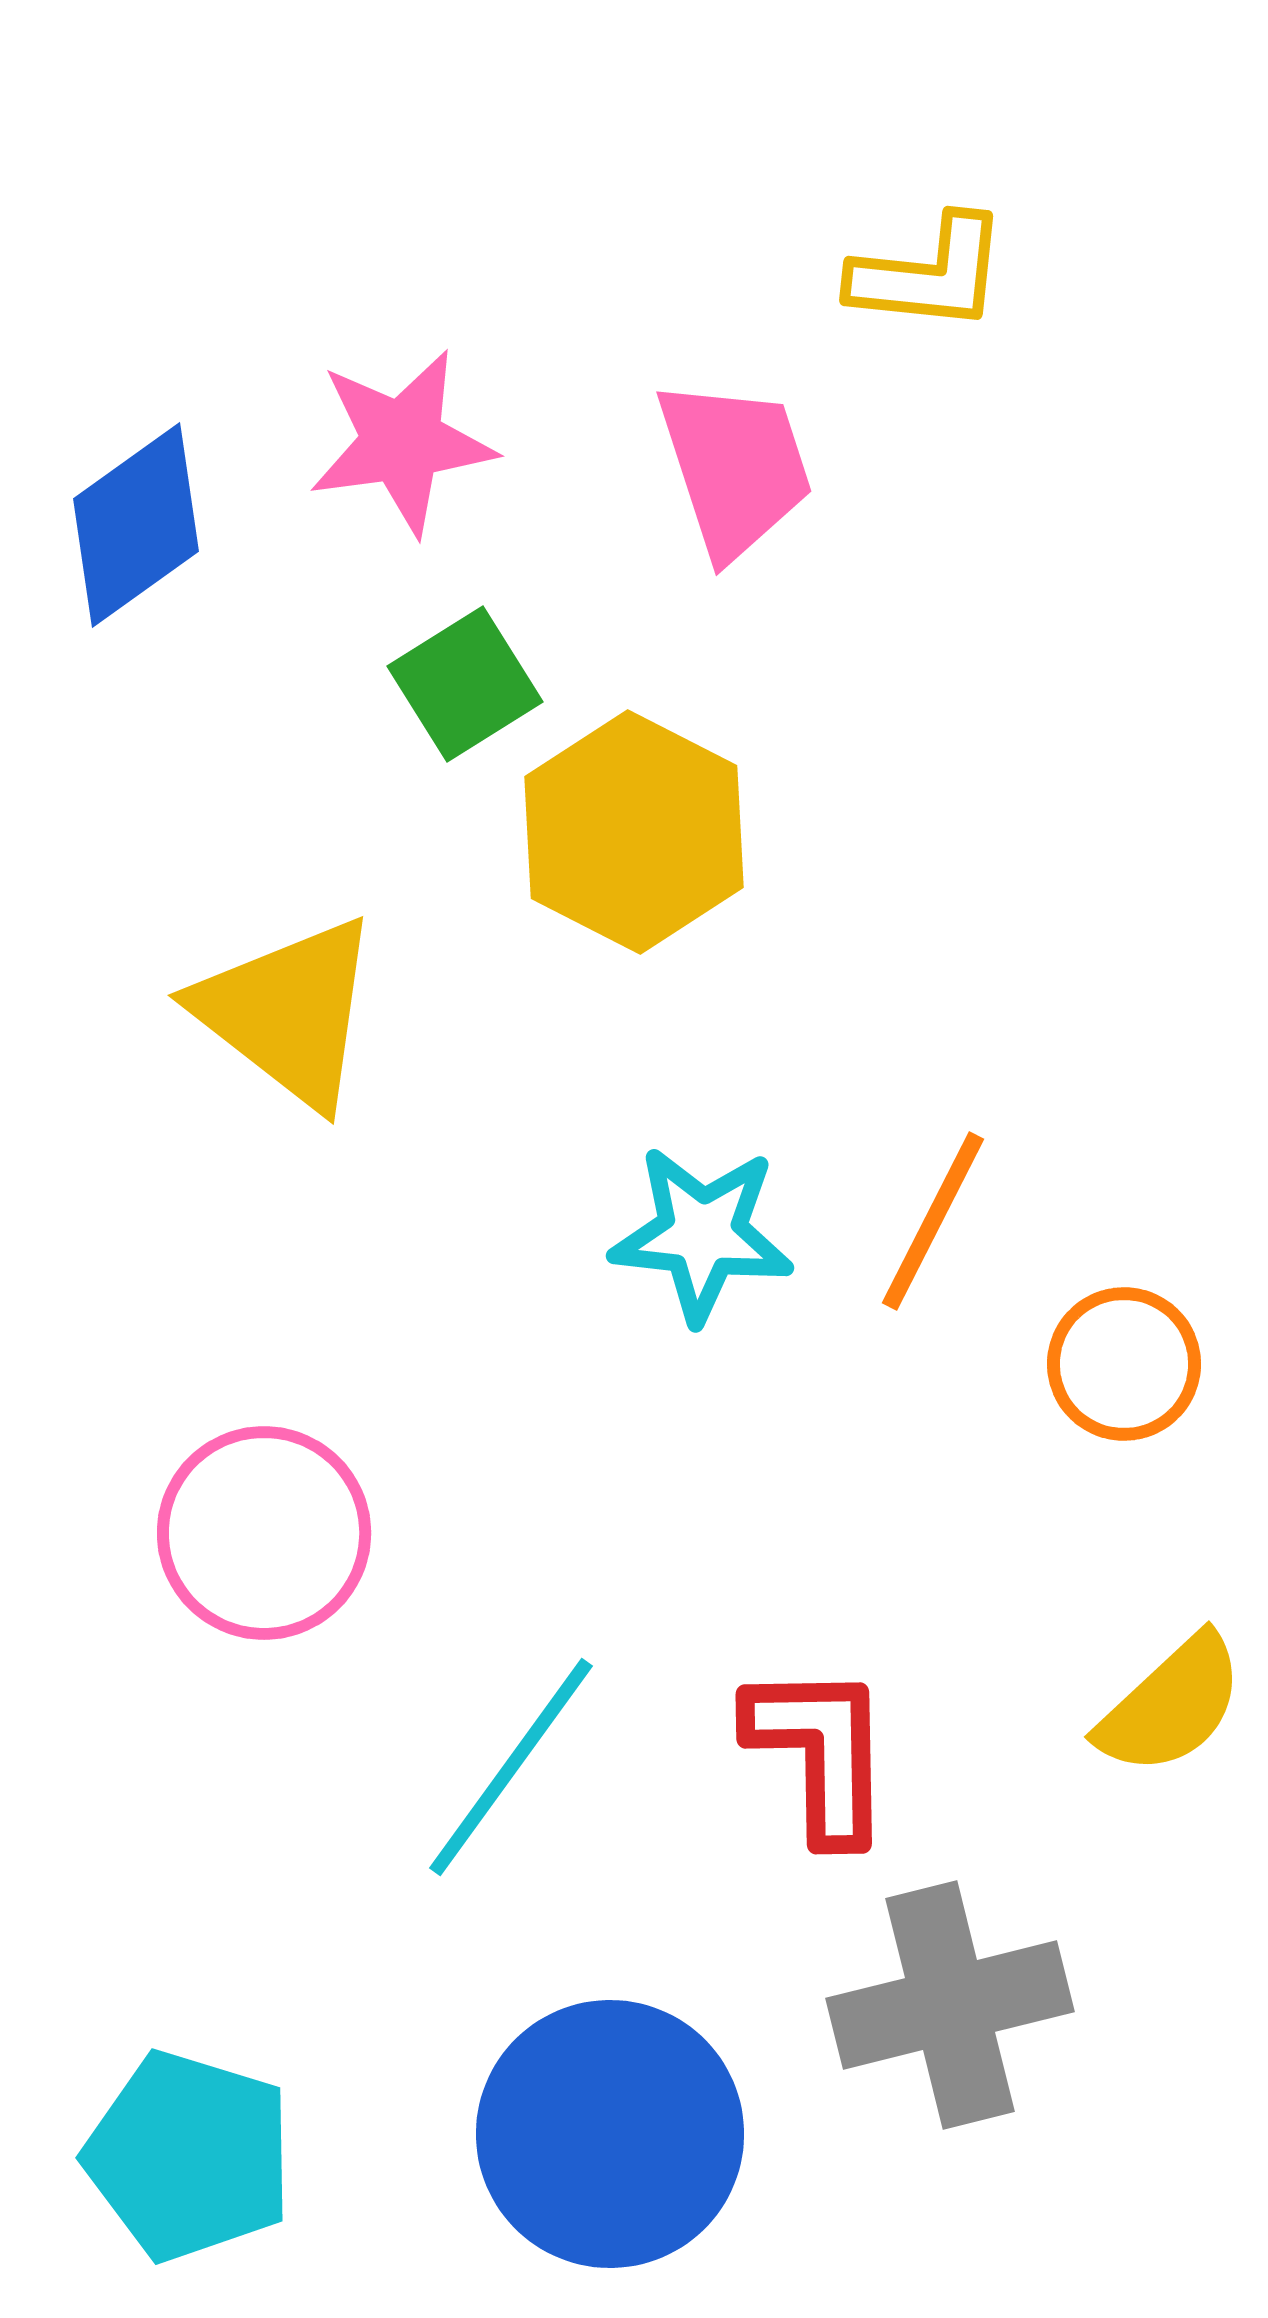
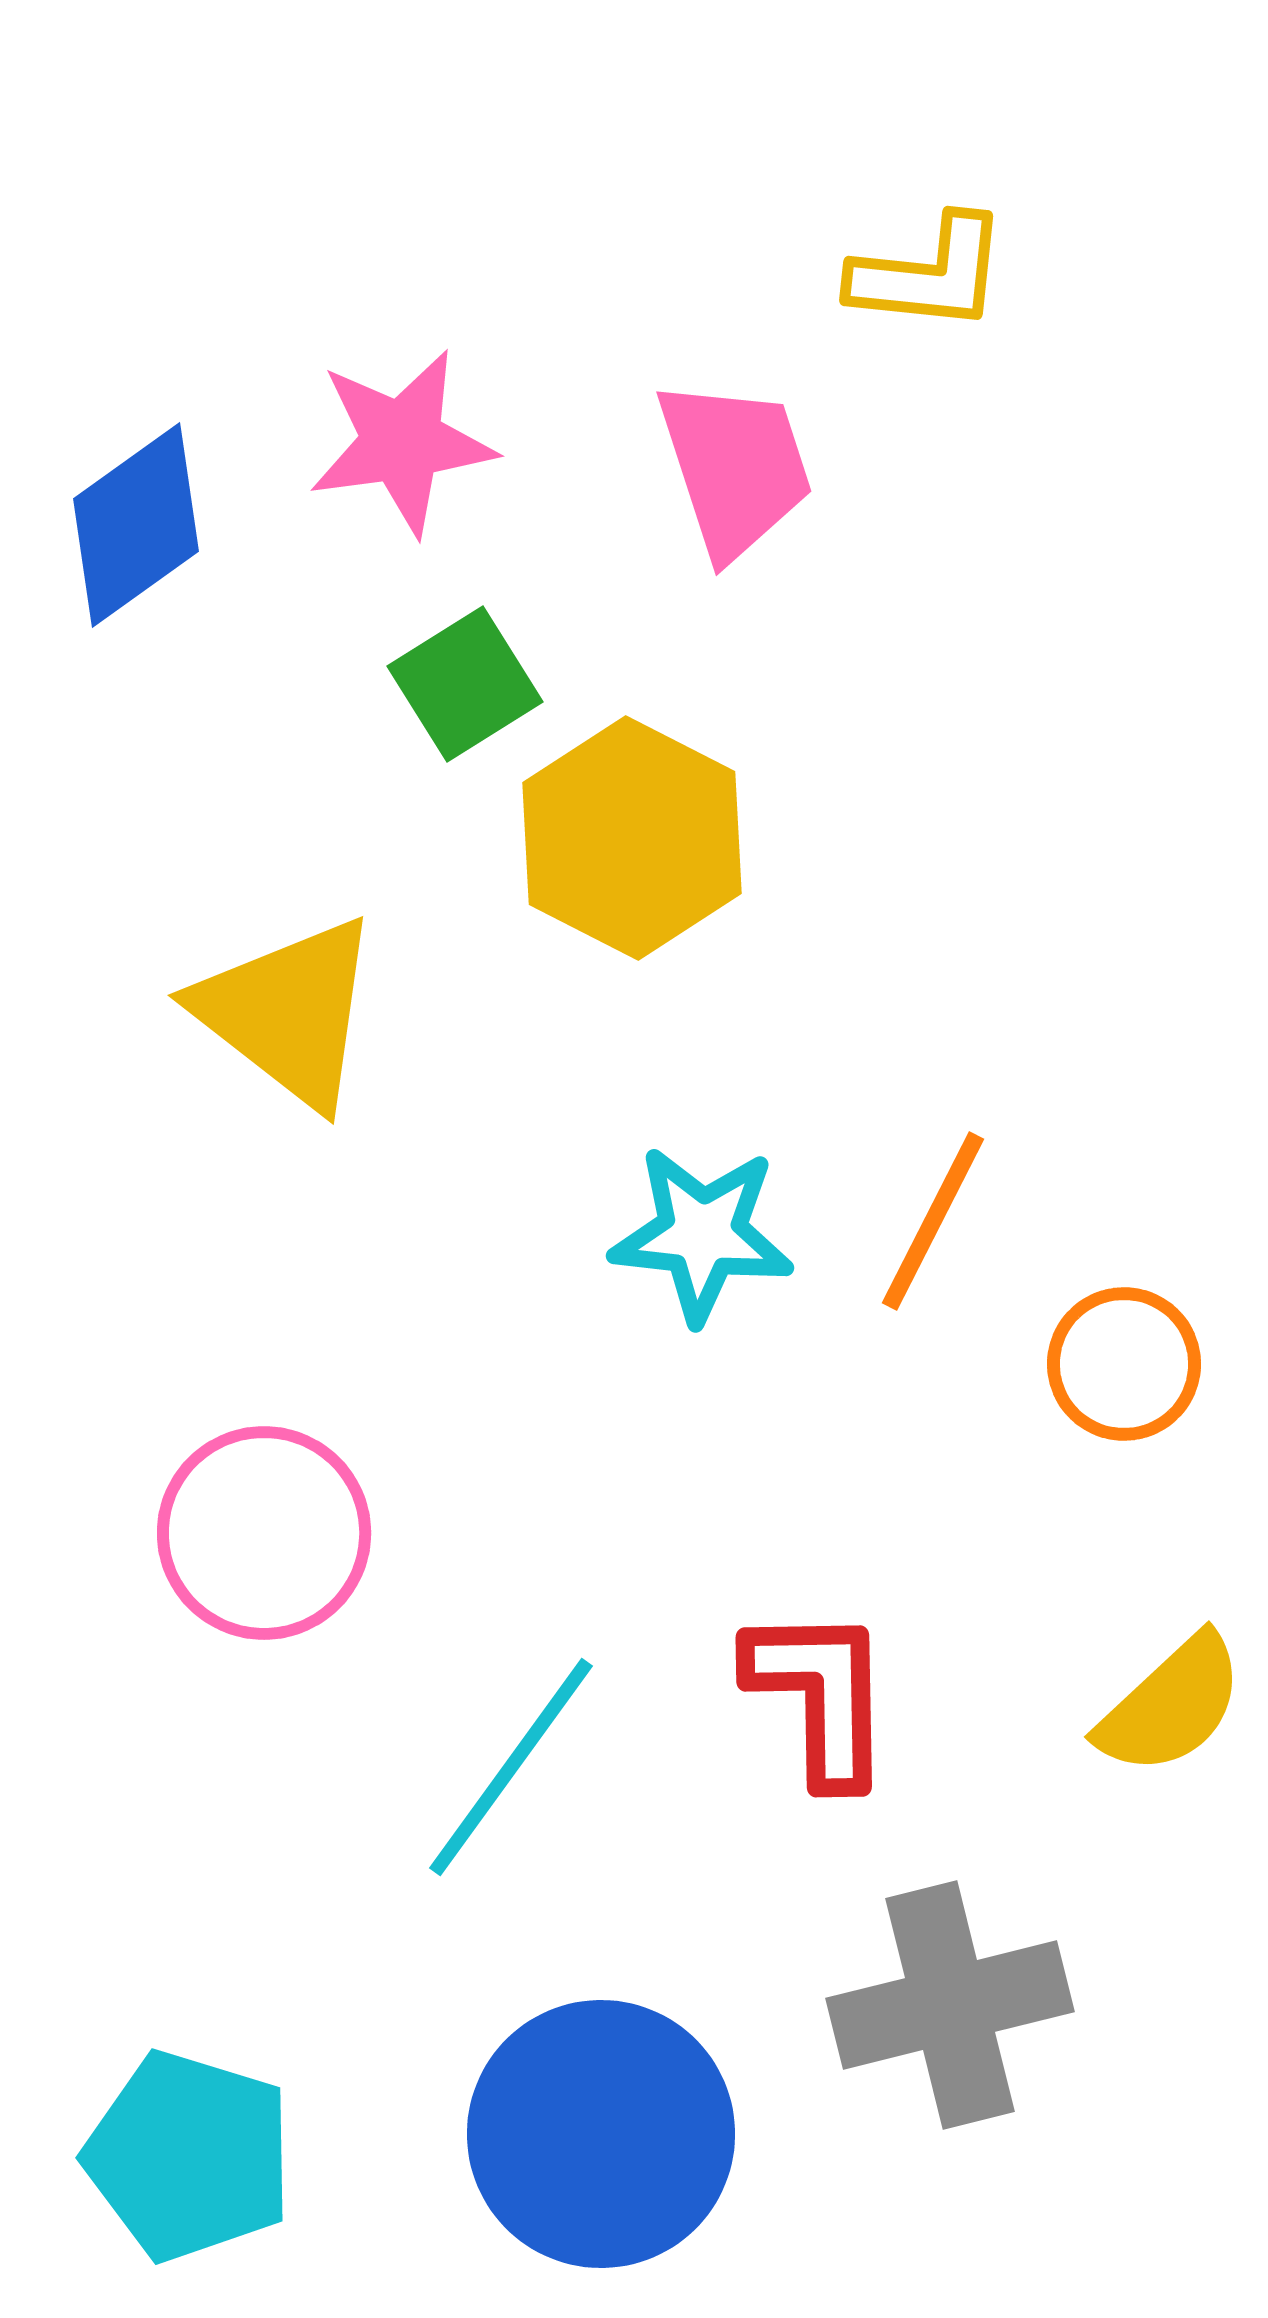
yellow hexagon: moved 2 px left, 6 px down
red L-shape: moved 57 px up
blue circle: moved 9 px left
